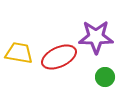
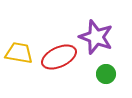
purple star: rotated 20 degrees clockwise
green circle: moved 1 px right, 3 px up
